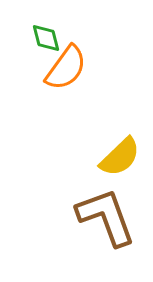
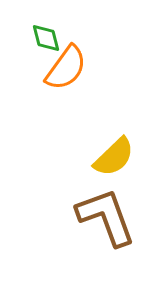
yellow semicircle: moved 6 px left
